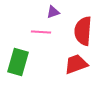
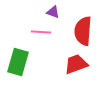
purple triangle: rotated 40 degrees clockwise
